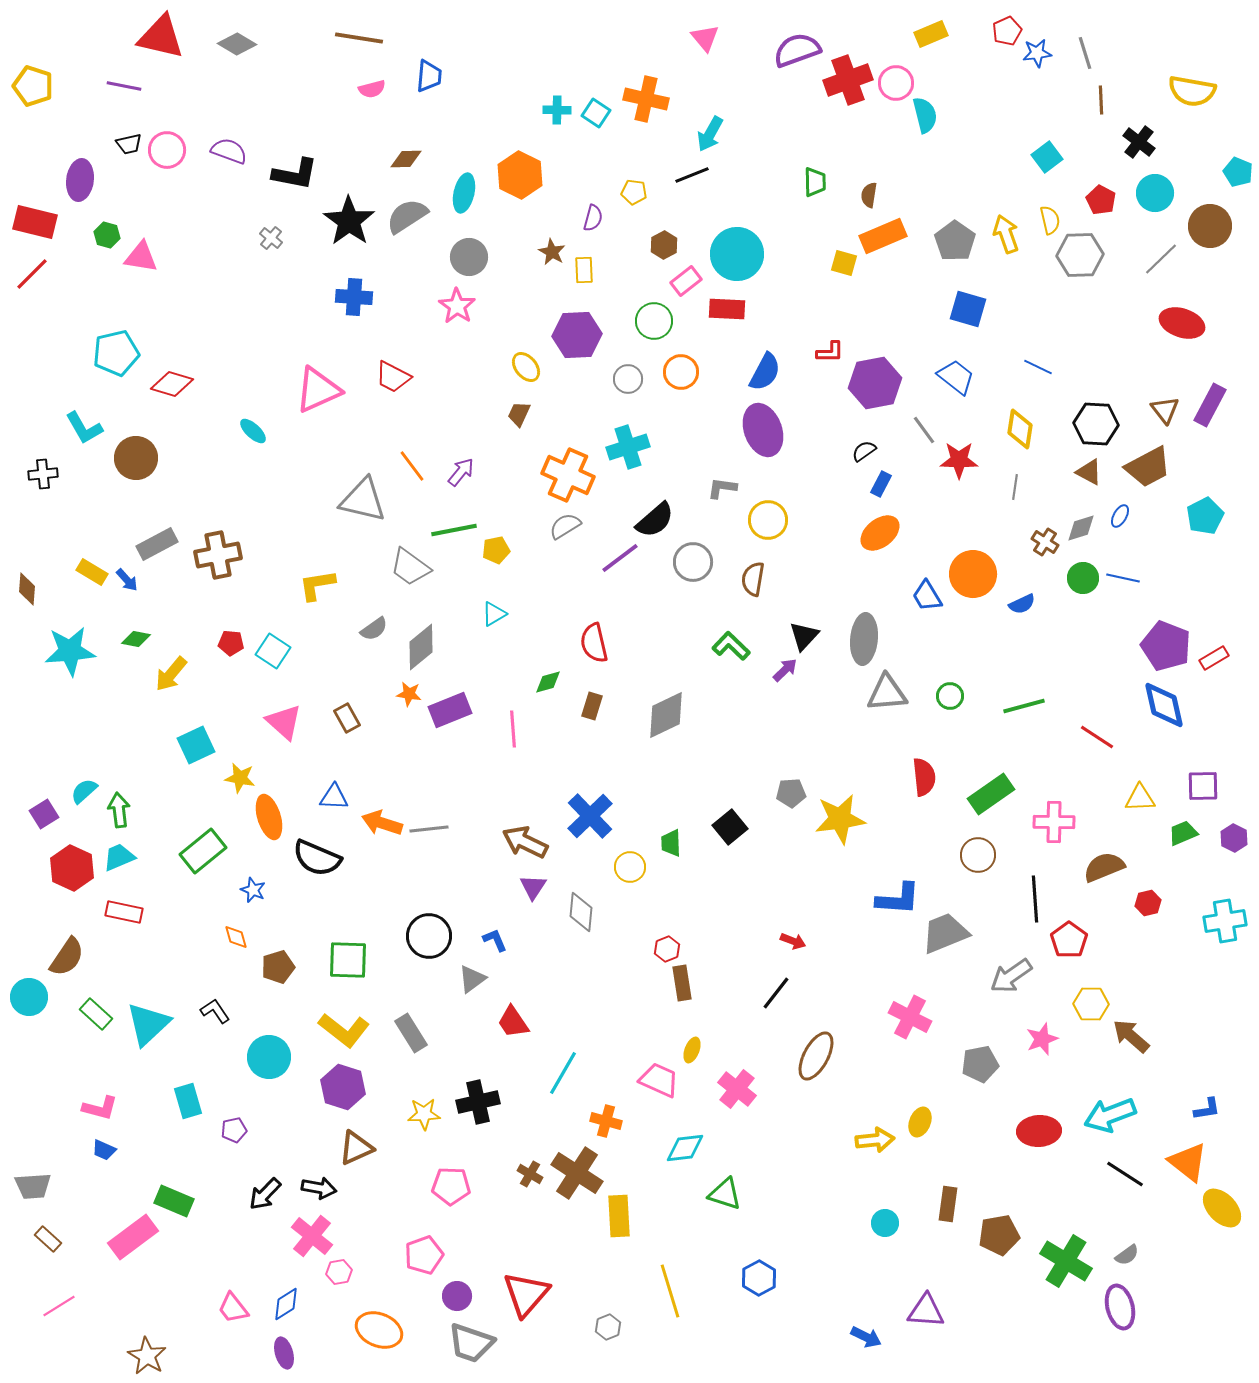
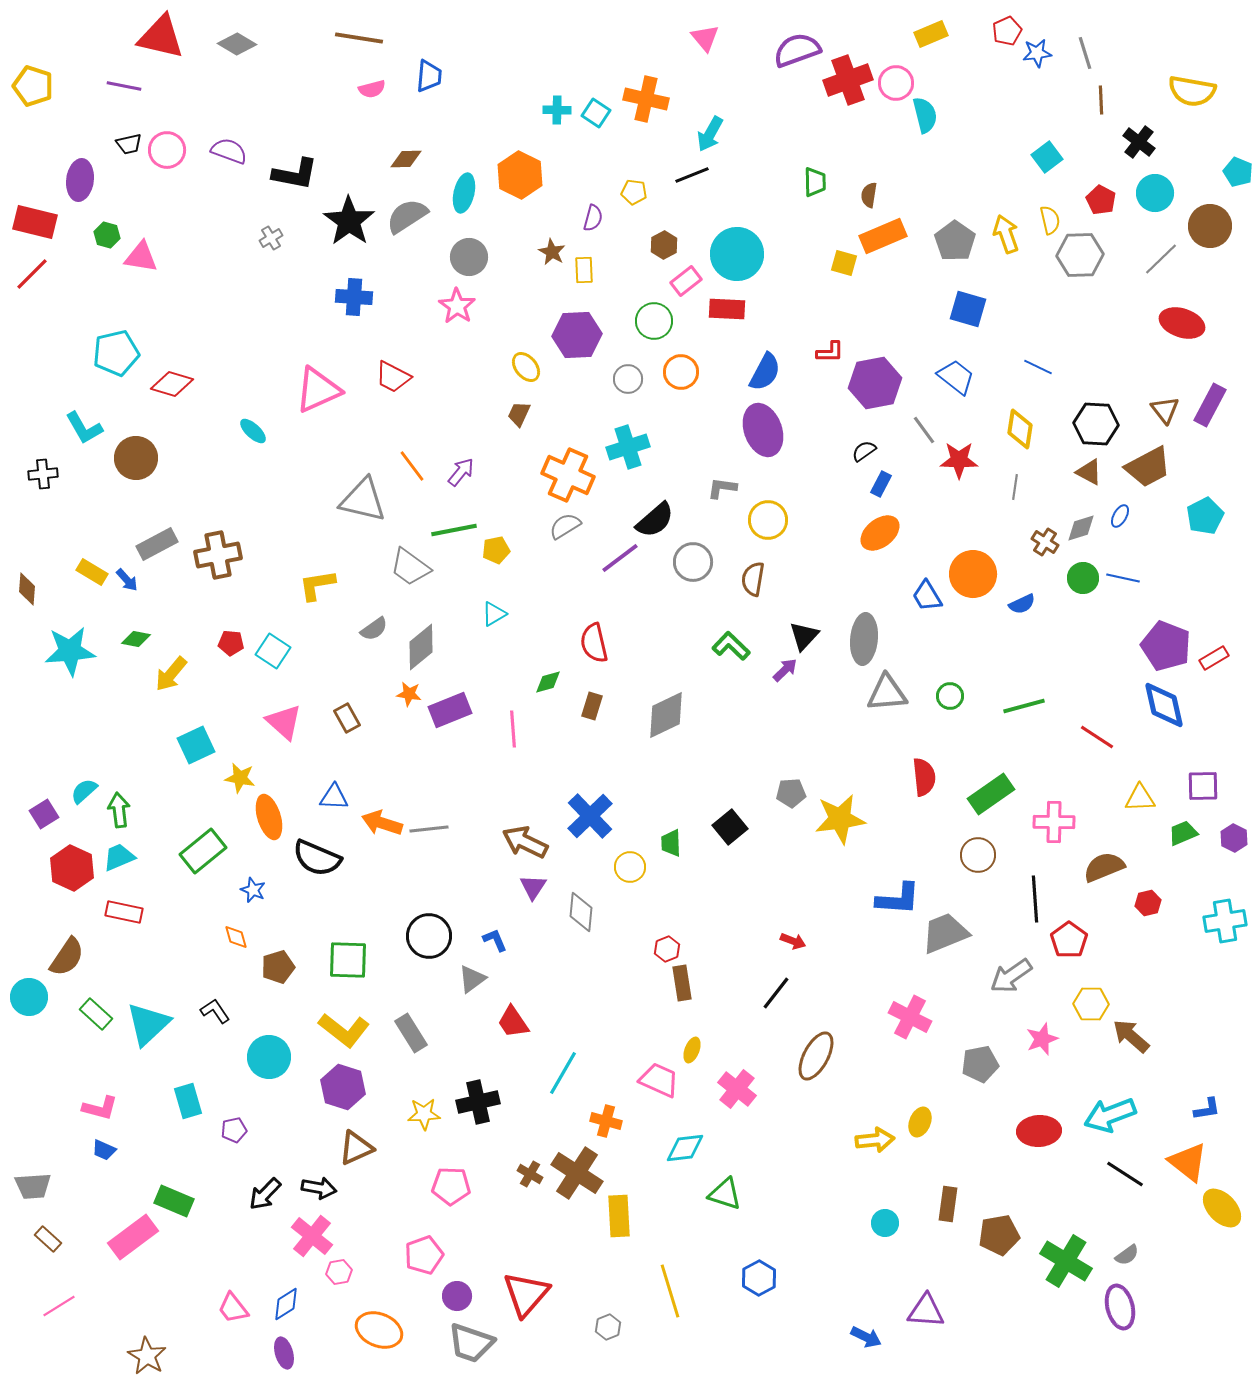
gray cross at (271, 238): rotated 20 degrees clockwise
